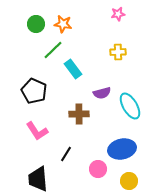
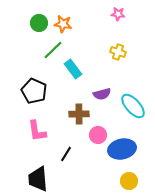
pink star: rotated 16 degrees clockwise
green circle: moved 3 px right, 1 px up
yellow cross: rotated 21 degrees clockwise
purple semicircle: moved 1 px down
cyan ellipse: moved 3 px right; rotated 12 degrees counterclockwise
pink L-shape: rotated 25 degrees clockwise
pink circle: moved 34 px up
